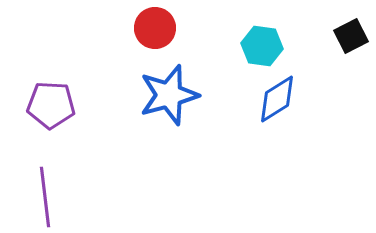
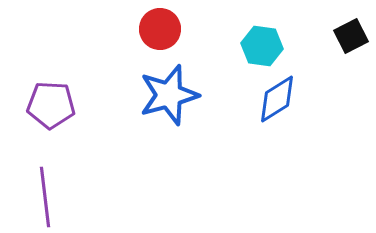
red circle: moved 5 px right, 1 px down
